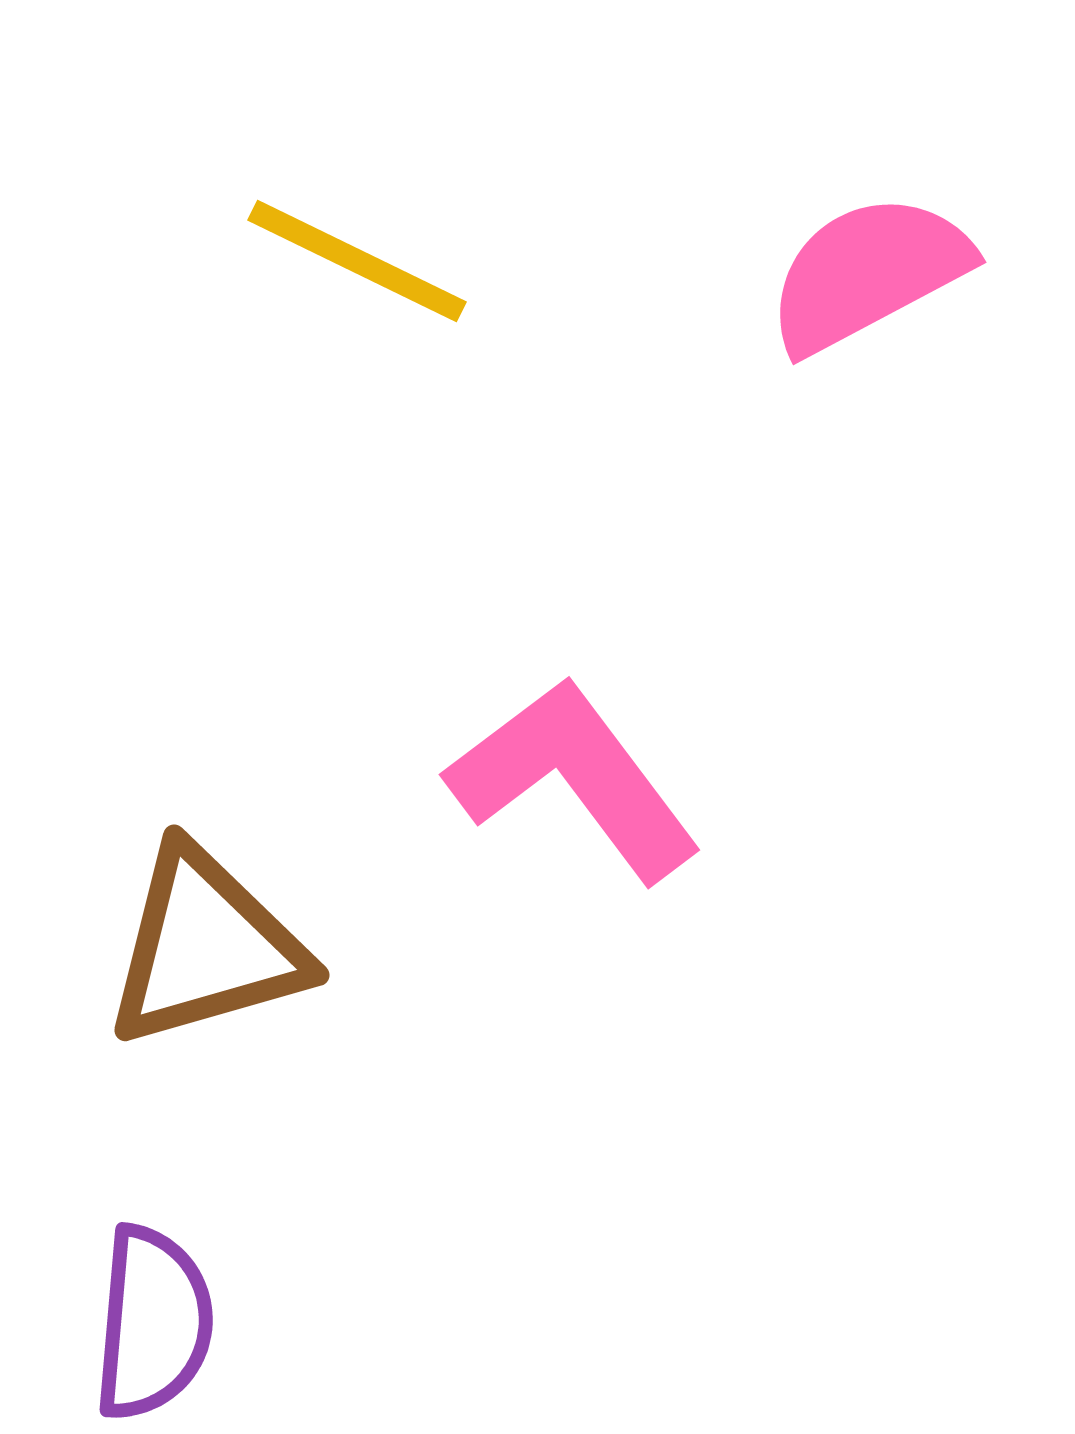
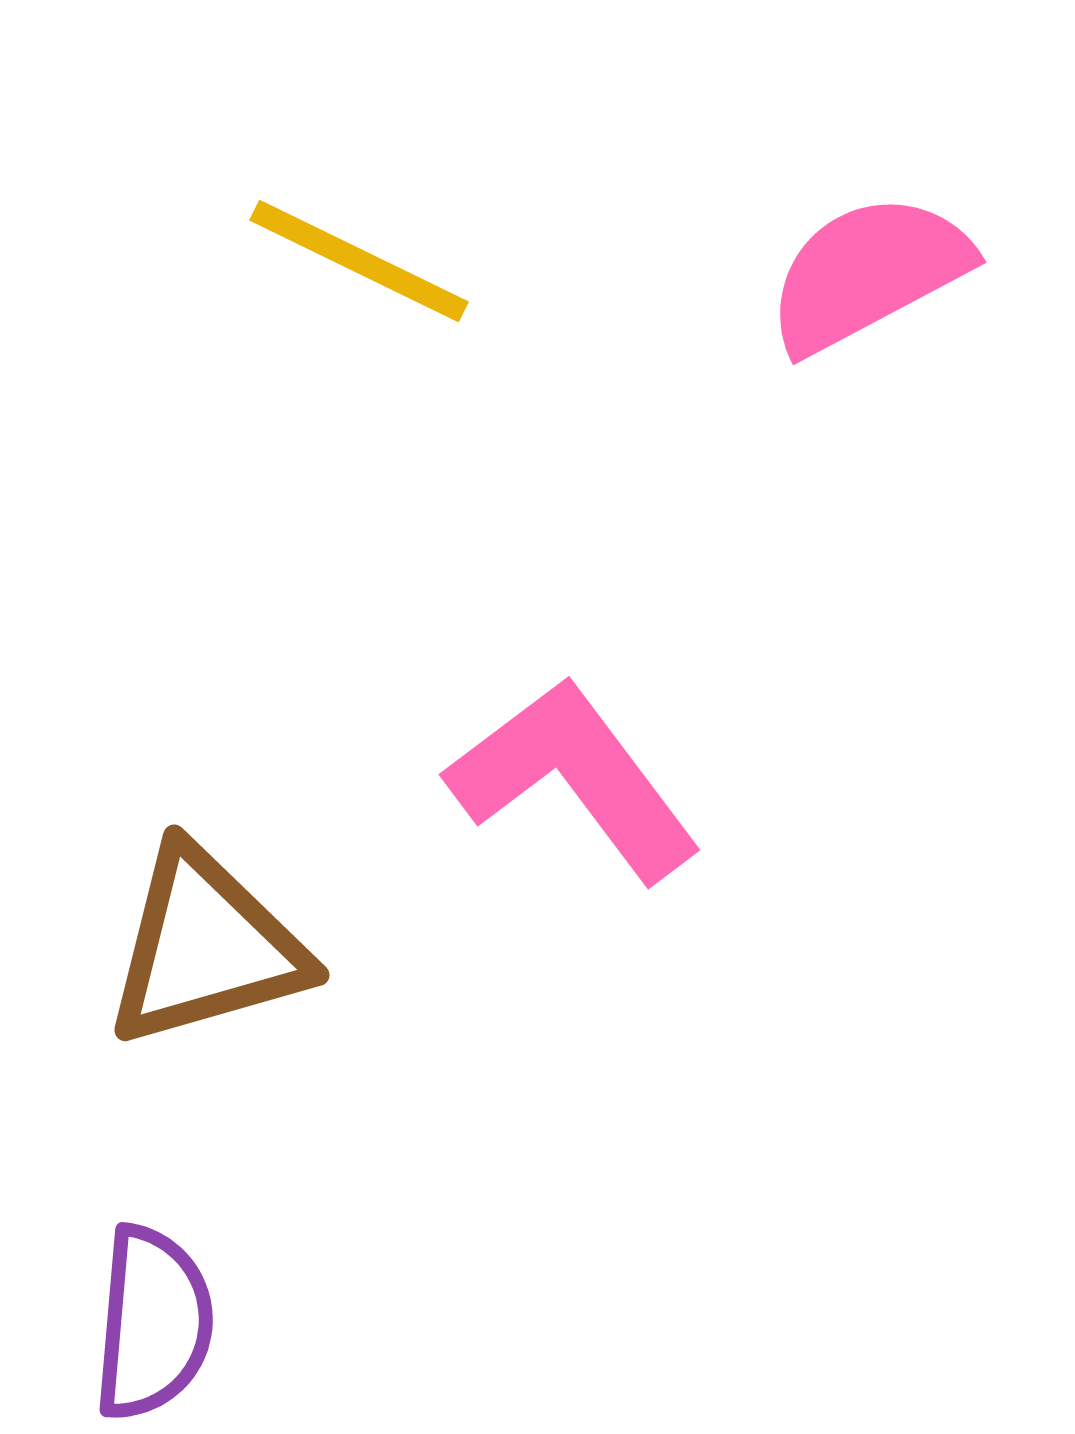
yellow line: moved 2 px right
